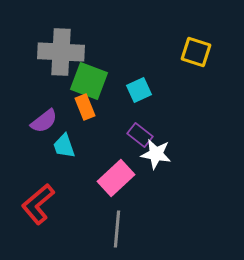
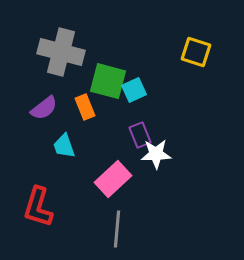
gray cross: rotated 12 degrees clockwise
green square: moved 19 px right; rotated 6 degrees counterclockwise
cyan square: moved 5 px left
purple semicircle: moved 13 px up
purple rectangle: rotated 30 degrees clockwise
white star: rotated 12 degrees counterclockwise
pink rectangle: moved 3 px left, 1 px down
red L-shape: moved 3 px down; rotated 33 degrees counterclockwise
